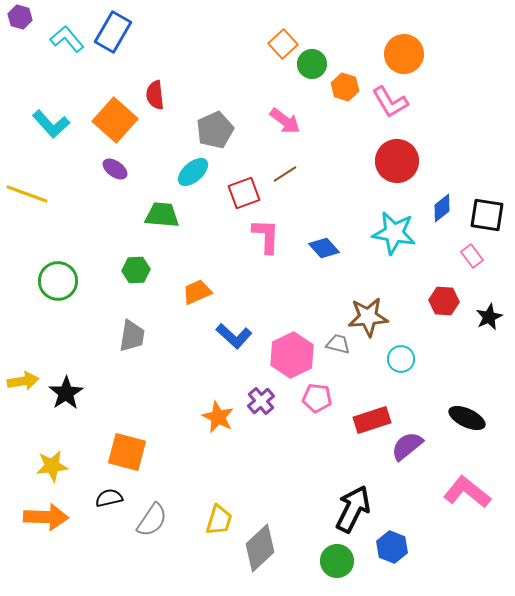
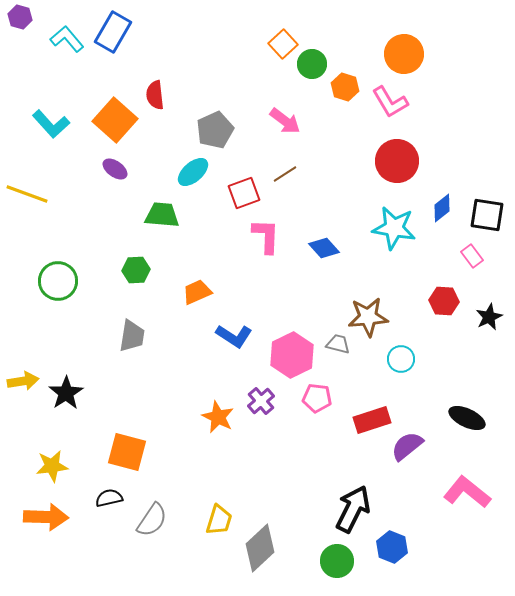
cyan star at (394, 233): moved 5 px up
blue L-shape at (234, 336): rotated 9 degrees counterclockwise
